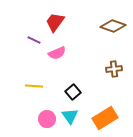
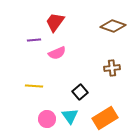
purple line: rotated 32 degrees counterclockwise
brown cross: moved 2 px left, 1 px up
black square: moved 7 px right
